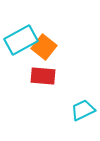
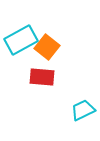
orange square: moved 3 px right
red rectangle: moved 1 px left, 1 px down
